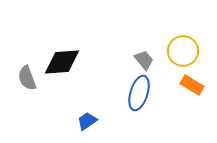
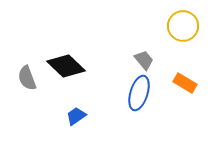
yellow circle: moved 25 px up
black diamond: moved 4 px right, 4 px down; rotated 48 degrees clockwise
orange rectangle: moved 7 px left, 2 px up
blue trapezoid: moved 11 px left, 5 px up
